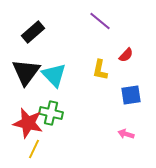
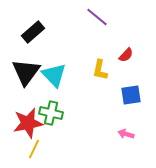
purple line: moved 3 px left, 4 px up
red star: rotated 24 degrees counterclockwise
